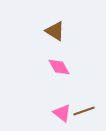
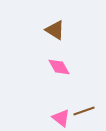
brown triangle: moved 1 px up
pink triangle: moved 1 px left, 5 px down
